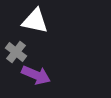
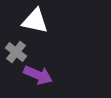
purple arrow: moved 2 px right
